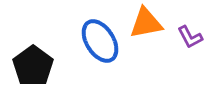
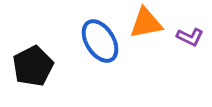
purple L-shape: rotated 36 degrees counterclockwise
black pentagon: rotated 9 degrees clockwise
